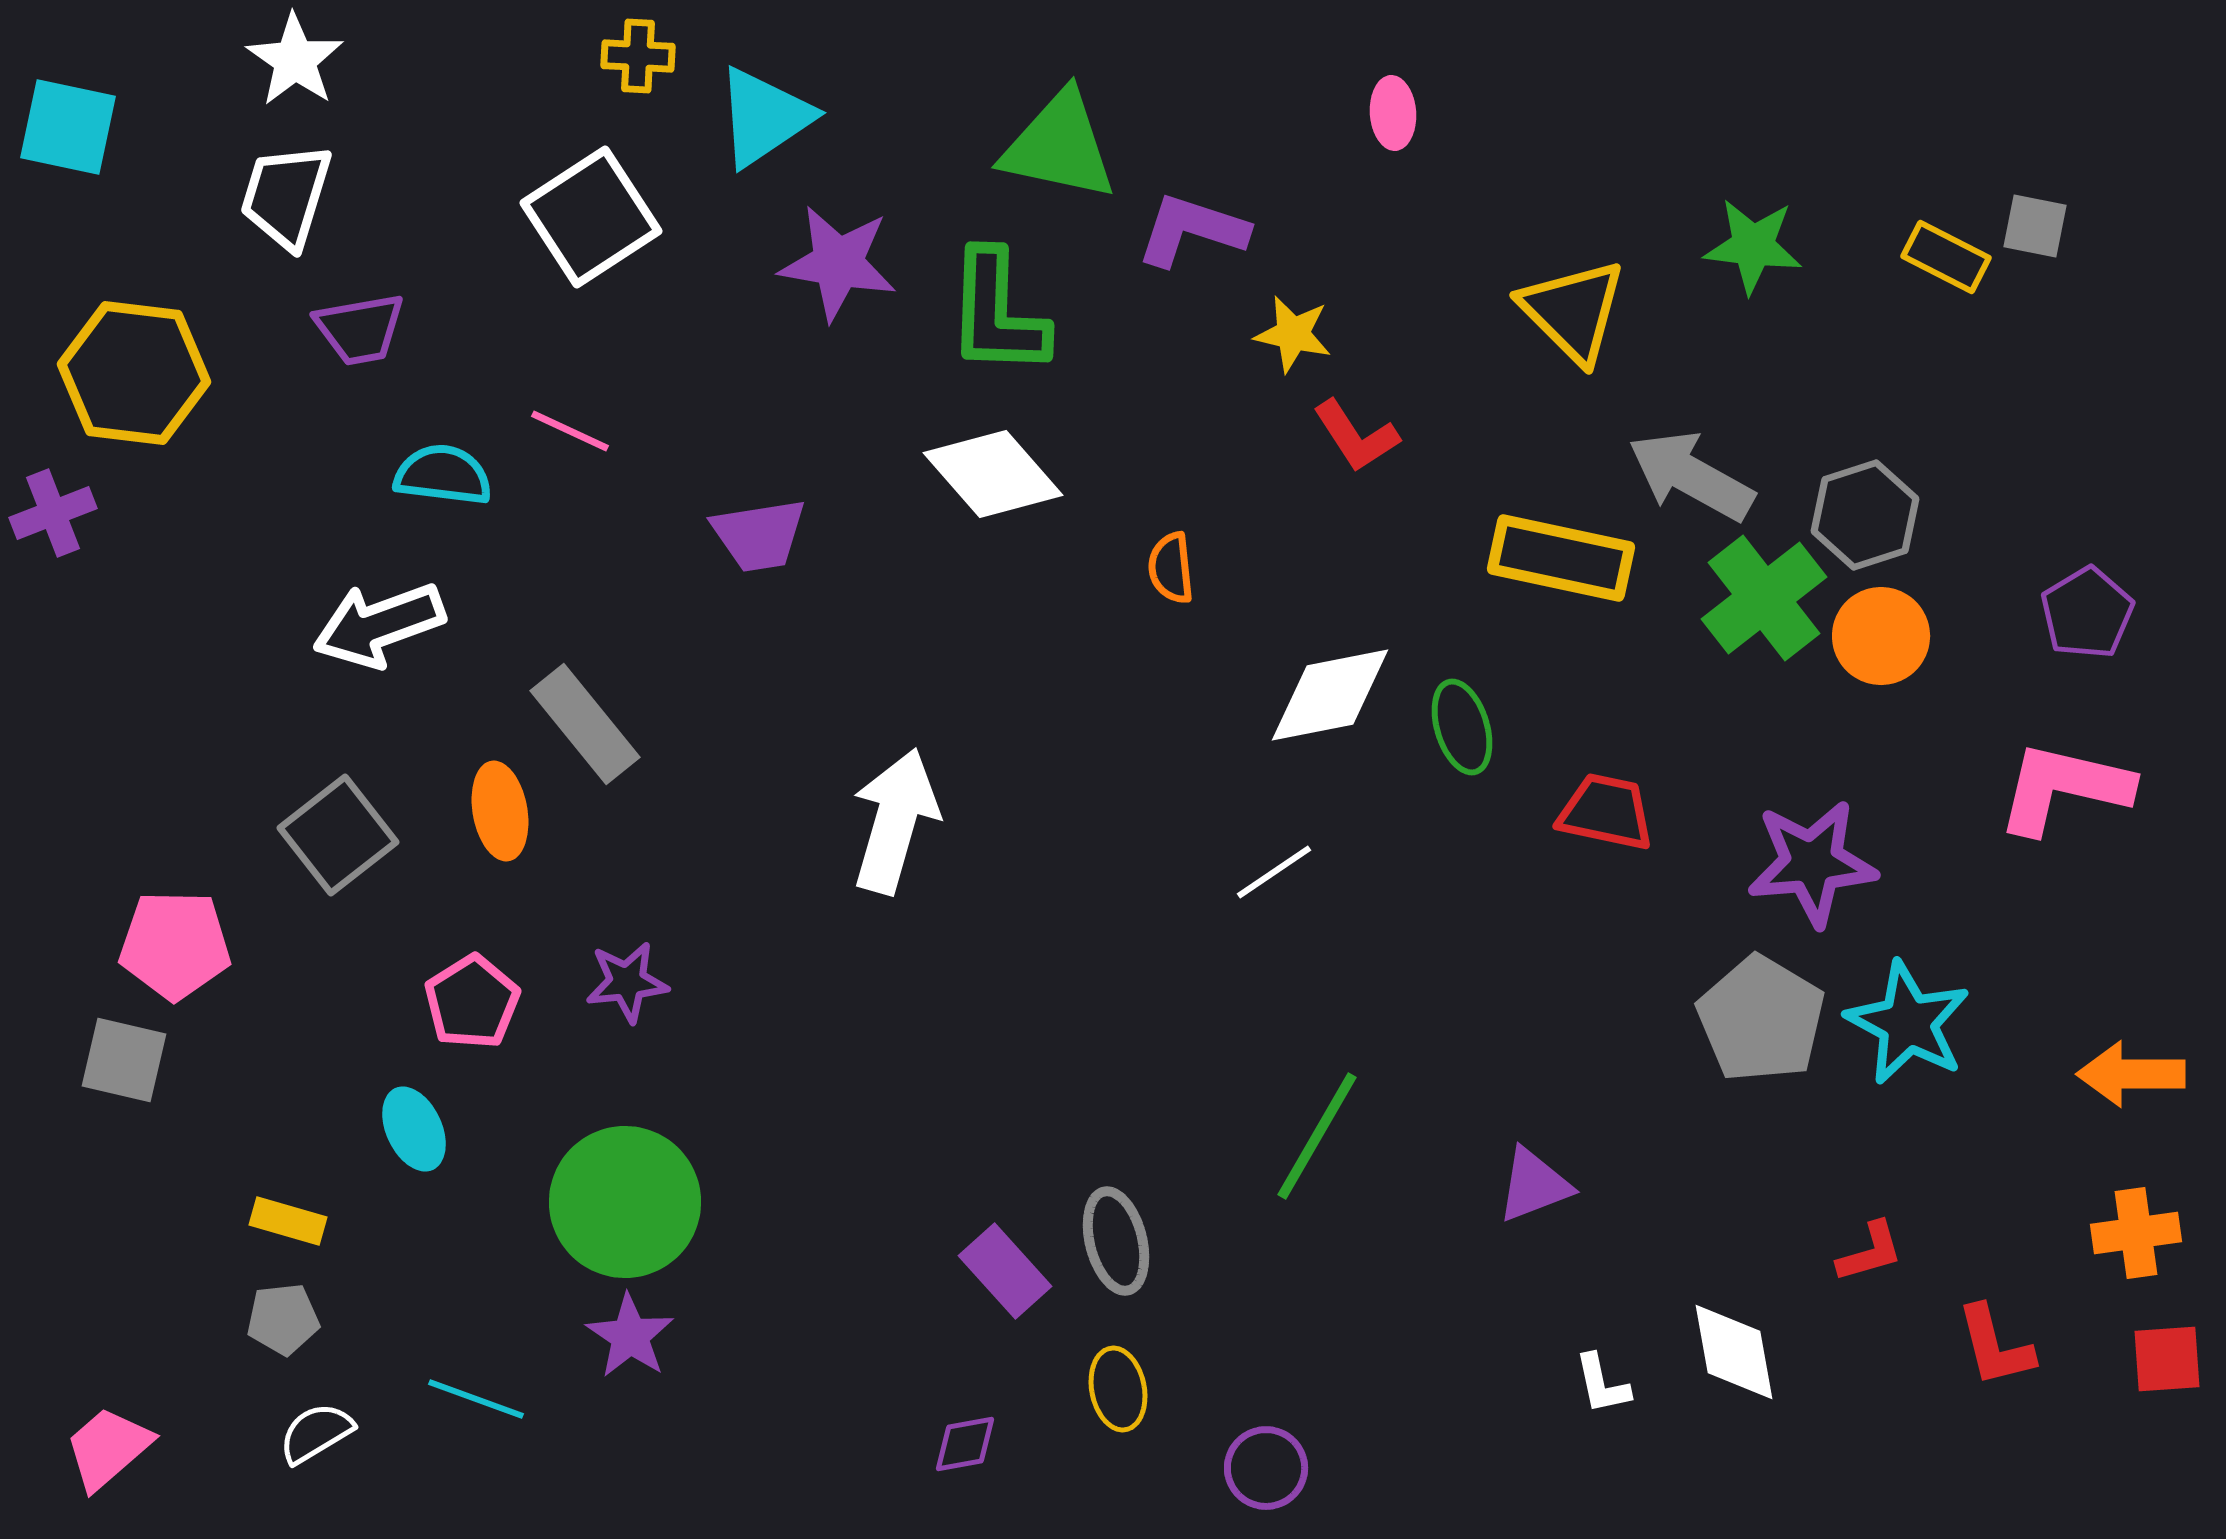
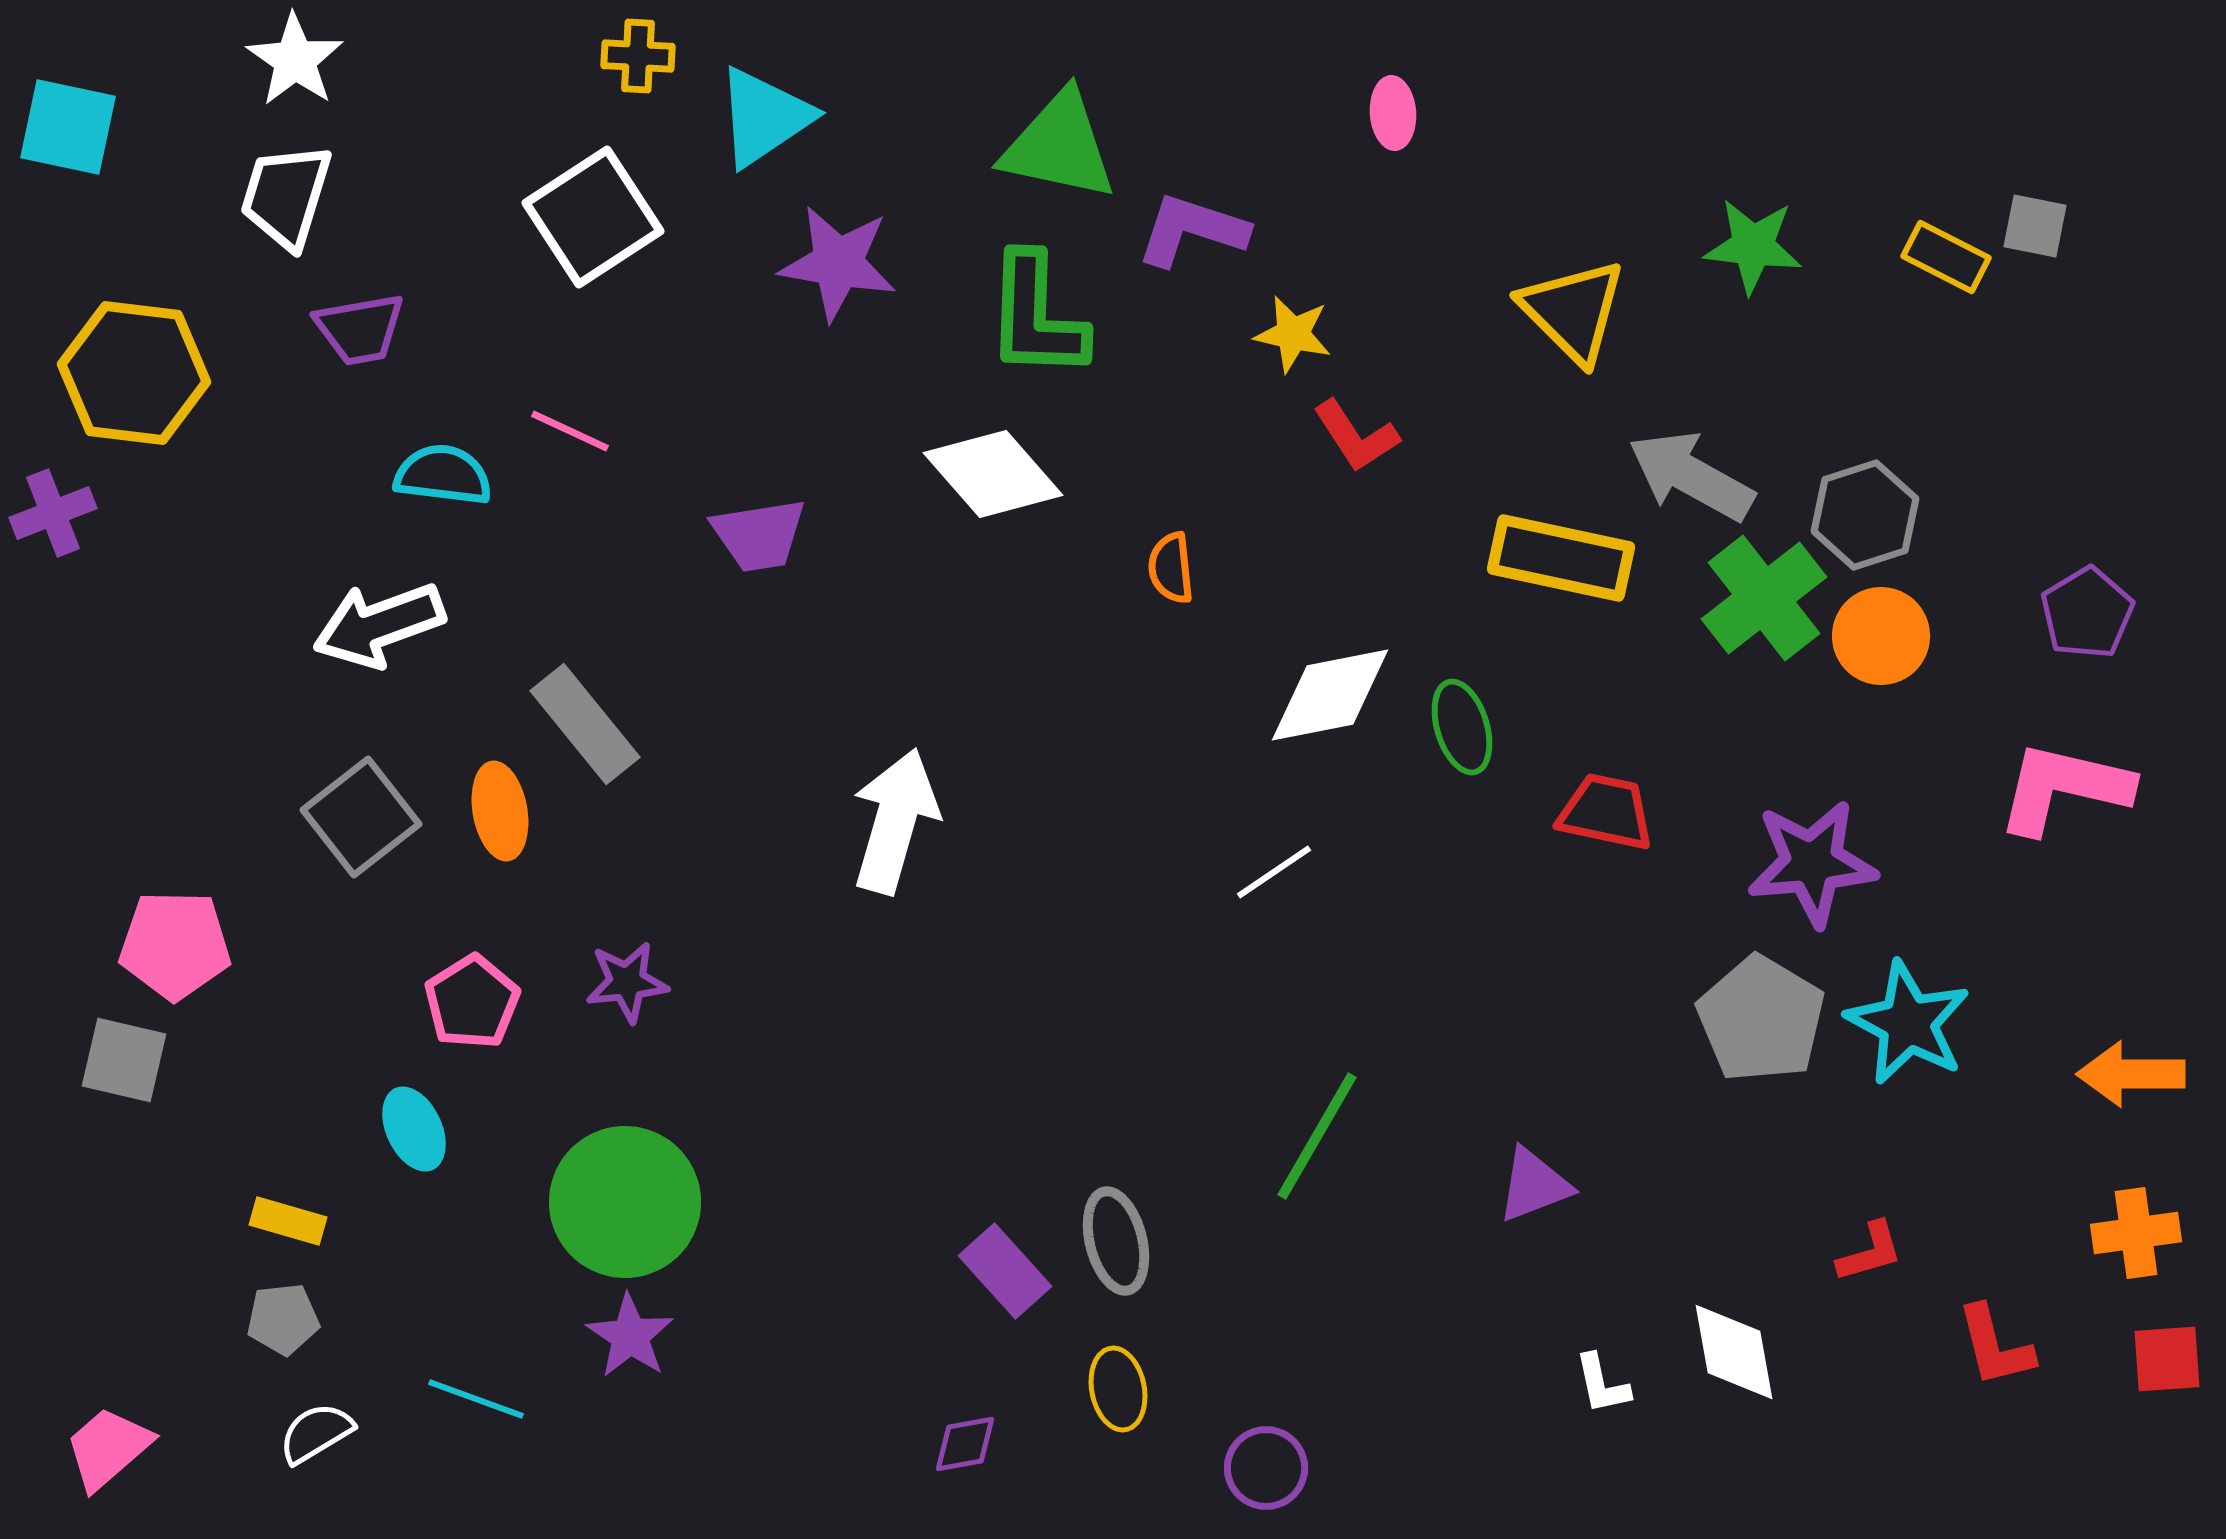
white square at (591, 217): moved 2 px right
green L-shape at (997, 313): moved 39 px right, 3 px down
gray square at (338, 835): moved 23 px right, 18 px up
